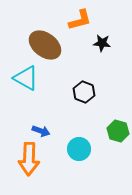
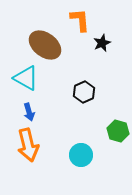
orange L-shape: rotated 80 degrees counterclockwise
black star: rotated 30 degrees counterclockwise
black hexagon: rotated 15 degrees clockwise
blue arrow: moved 12 px left, 19 px up; rotated 54 degrees clockwise
cyan circle: moved 2 px right, 6 px down
orange arrow: moved 1 px left, 14 px up; rotated 16 degrees counterclockwise
